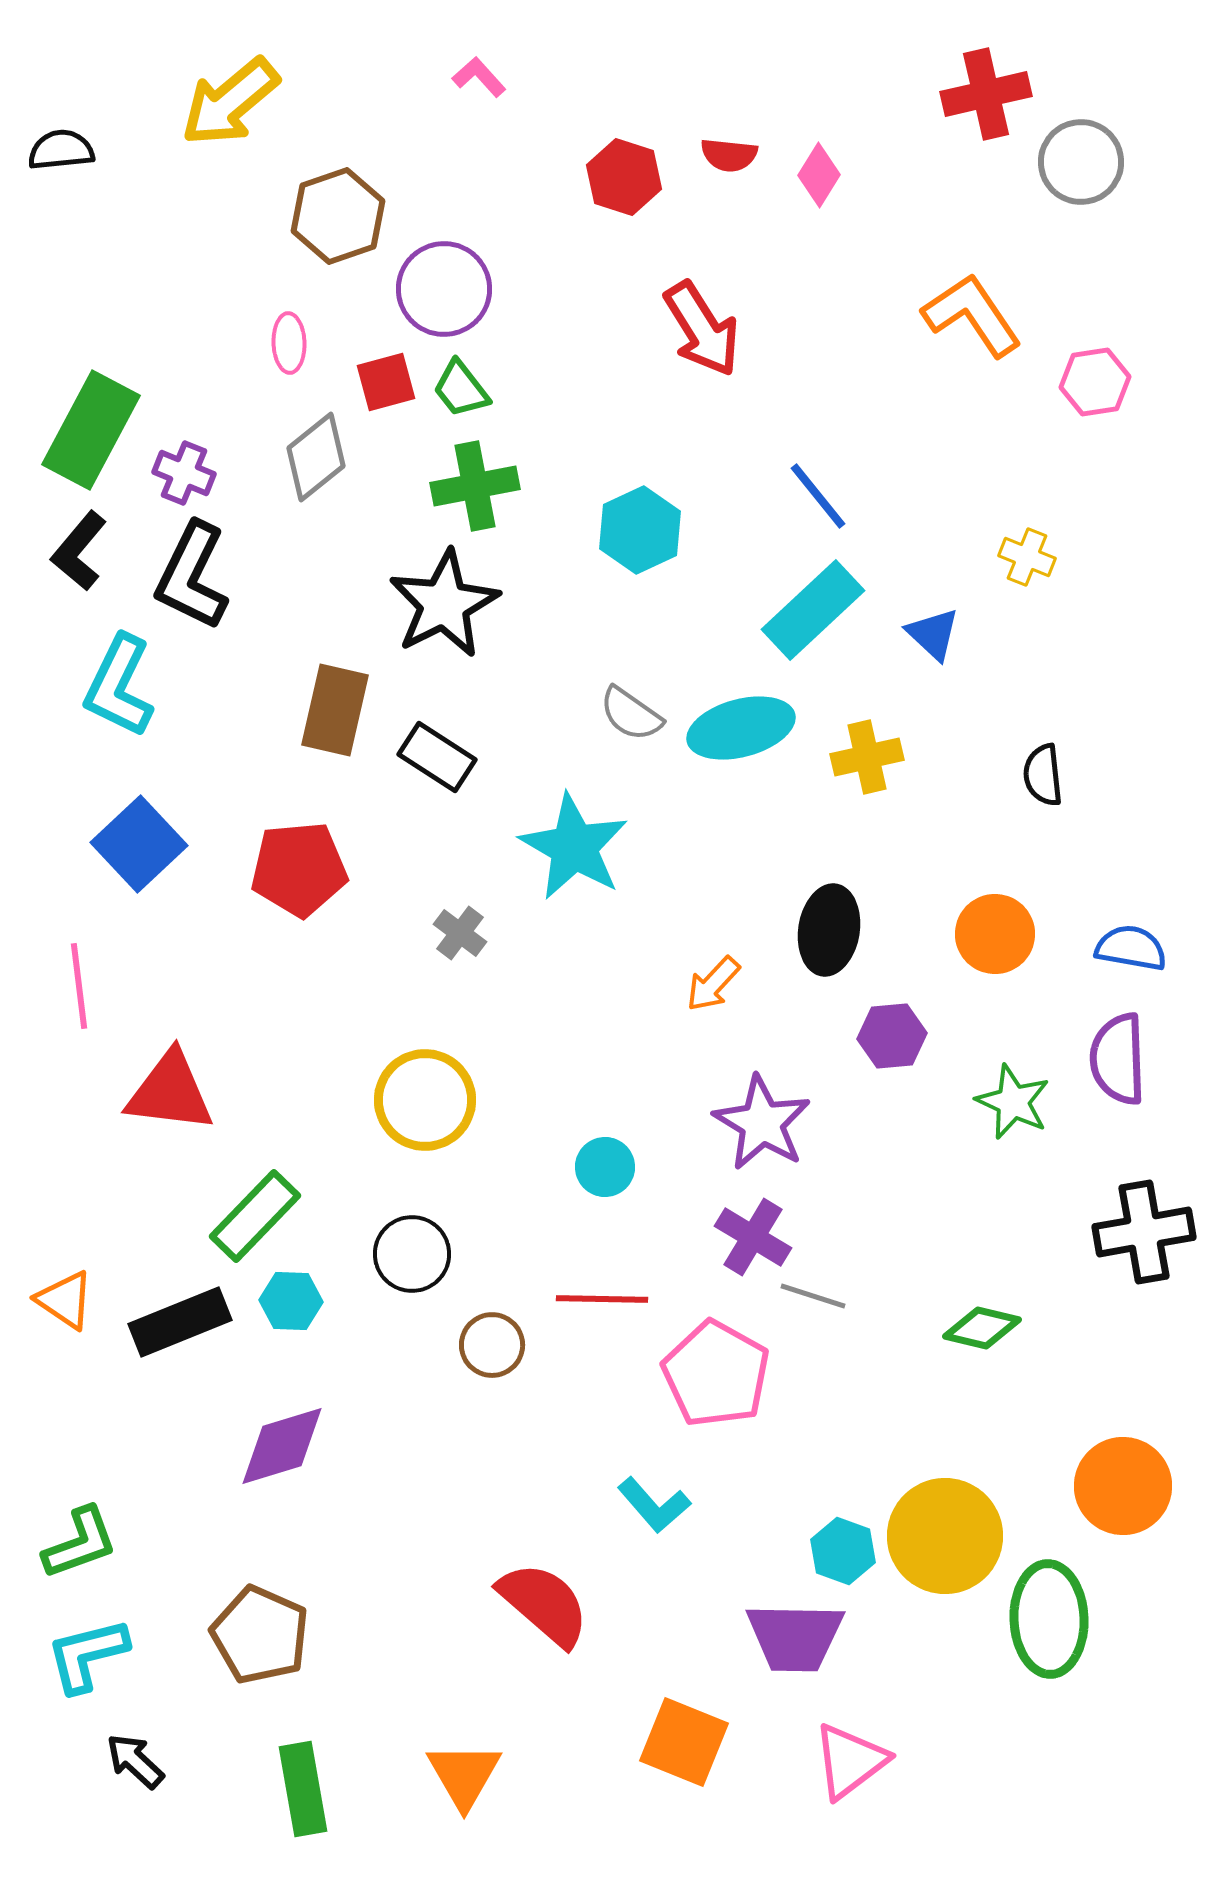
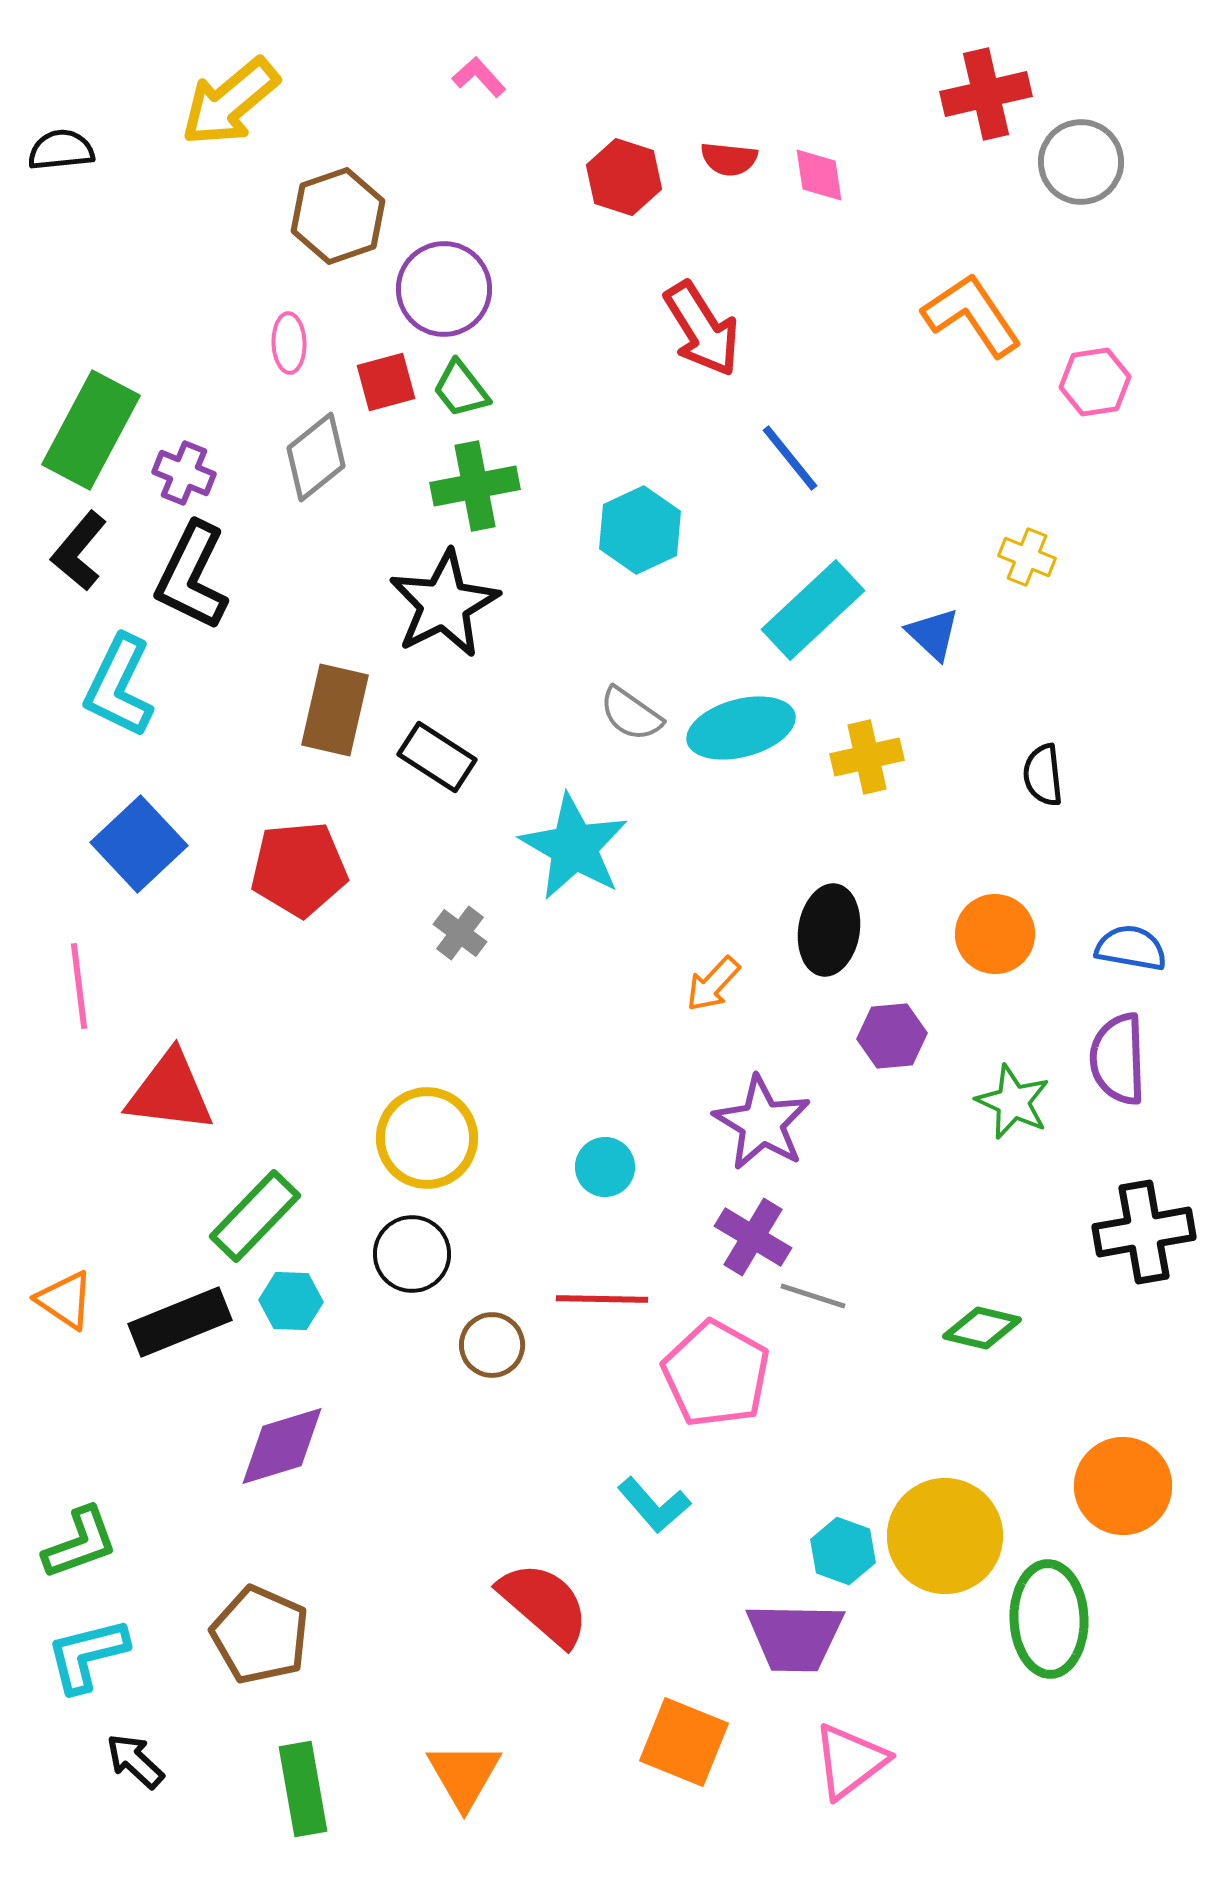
red semicircle at (729, 155): moved 4 px down
pink diamond at (819, 175): rotated 40 degrees counterclockwise
blue line at (818, 496): moved 28 px left, 38 px up
yellow circle at (425, 1100): moved 2 px right, 38 px down
